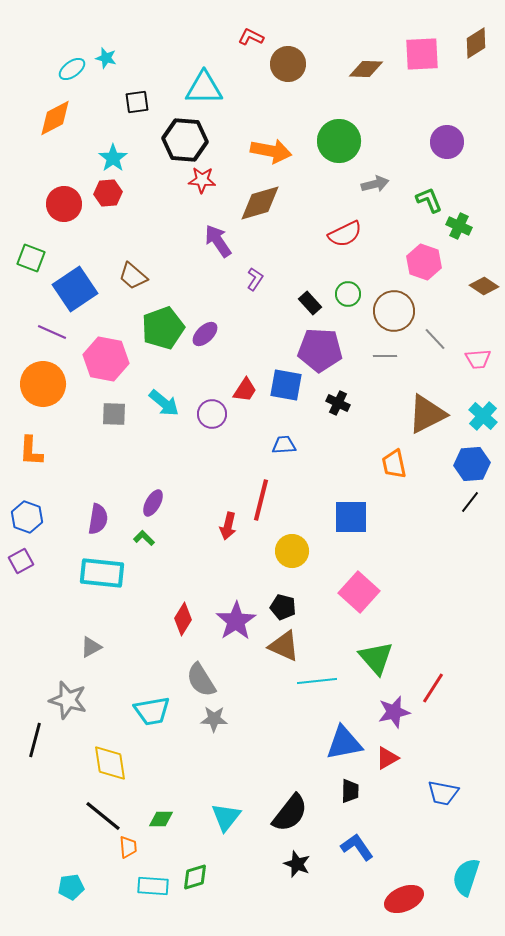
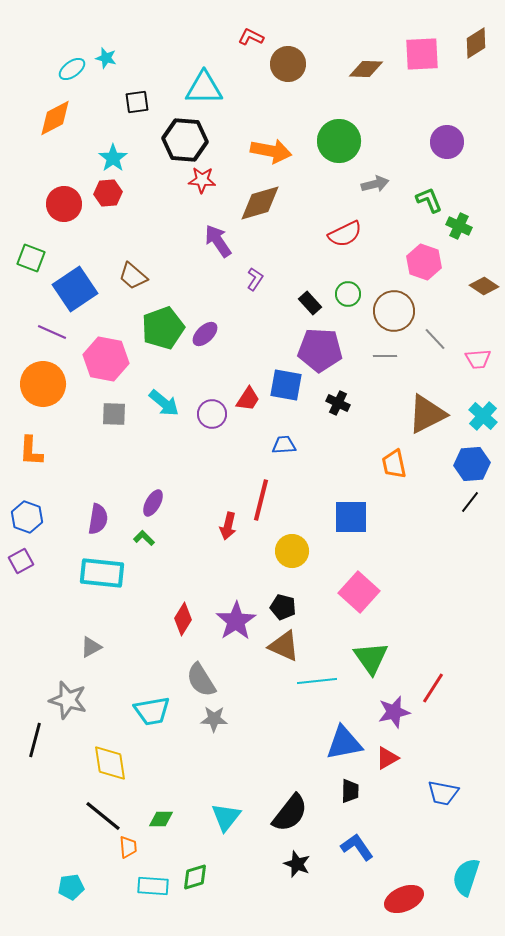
red trapezoid at (245, 390): moved 3 px right, 9 px down
green triangle at (376, 658): moved 5 px left; rotated 6 degrees clockwise
